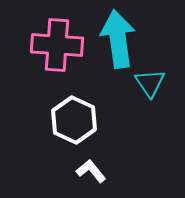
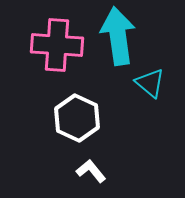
cyan arrow: moved 3 px up
cyan triangle: rotated 16 degrees counterclockwise
white hexagon: moved 3 px right, 2 px up
